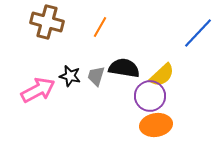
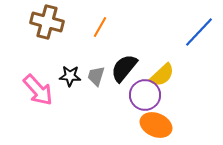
blue line: moved 1 px right, 1 px up
black semicircle: rotated 60 degrees counterclockwise
black star: rotated 10 degrees counterclockwise
pink arrow: rotated 76 degrees clockwise
purple circle: moved 5 px left, 1 px up
orange ellipse: rotated 32 degrees clockwise
